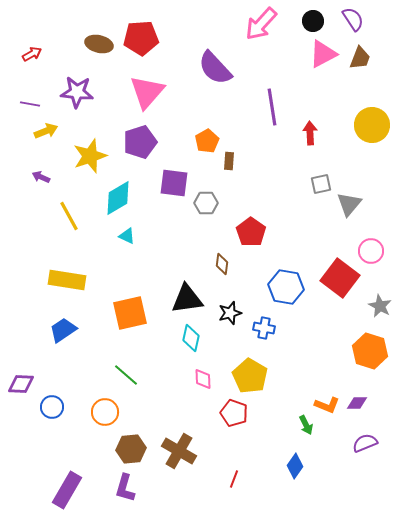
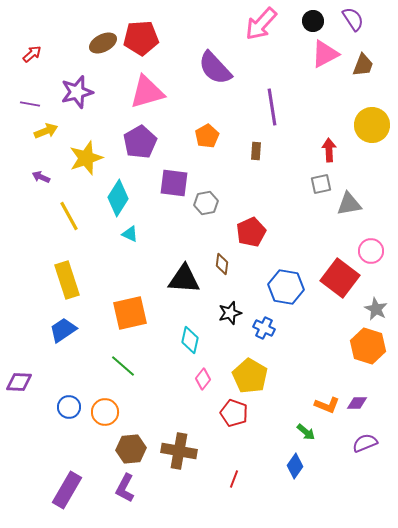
brown ellipse at (99, 44): moved 4 px right, 1 px up; rotated 40 degrees counterclockwise
red arrow at (32, 54): rotated 12 degrees counterclockwise
pink triangle at (323, 54): moved 2 px right
brown trapezoid at (360, 58): moved 3 px right, 7 px down
purple star at (77, 92): rotated 20 degrees counterclockwise
pink triangle at (147, 92): rotated 33 degrees clockwise
red arrow at (310, 133): moved 19 px right, 17 px down
orange pentagon at (207, 141): moved 5 px up
purple pentagon at (140, 142): rotated 12 degrees counterclockwise
yellow star at (90, 156): moved 4 px left, 2 px down
brown rectangle at (229, 161): moved 27 px right, 10 px up
cyan diamond at (118, 198): rotated 27 degrees counterclockwise
gray hexagon at (206, 203): rotated 10 degrees counterclockwise
gray triangle at (349, 204): rotated 40 degrees clockwise
red pentagon at (251, 232): rotated 12 degrees clockwise
cyan triangle at (127, 236): moved 3 px right, 2 px up
yellow rectangle at (67, 280): rotated 63 degrees clockwise
black triangle at (187, 299): moved 3 px left, 20 px up; rotated 12 degrees clockwise
gray star at (380, 306): moved 4 px left, 3 px down
blue cross at (264, 328): rotated 15 degrees clockwise
cyan diamond at (191, 338): moved 1 px left, 2 px down
orange hexagon at (370, 351): moved 2 px left, 5 px up
green line at (126, 375): moved 3 px left, 9 px up
pink diamond at (203, 379): rotated 40 degrees clockwise
purple diamond at (21, 384): moved 2 px left, 2 px up
blue circle at (52, 407): moved 17 px right
green arrow at (306, 425): moved 7 px down; rotated 24 degrees counterclockwise
brown cross at (179, 451): rotated 20 degrees counterclockwise
purple L-shape at (125, 488): rotated 12 degrees clockwise
